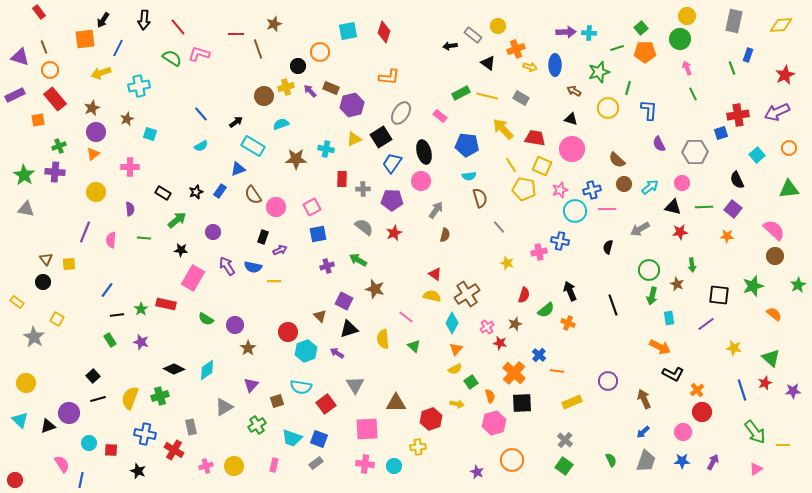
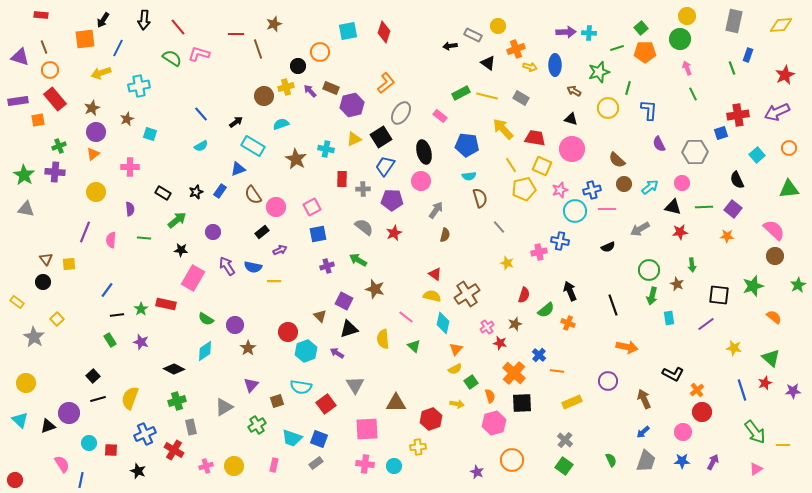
red rectangle at (39, 12): moved 2 px right, 3 px down; rotated 48 degrees counterclockwise
gray rectangle at (473, 35): rotated 12 degrees counterclockwise
orange L-shape at (389, 77): moved 3 px left, 6 px down; rotated 45 degrees counterclockwise
purple rectangle at (15, 95): moved 3 px right, 6 px down; rotated 18 degrees clockwise
brown star at (296, 159): rotated 30 degrees clockwise
blue trapezoid at (392, 163): moved 7 px left, 3 px down
yellow pentagon at (524, 189): rotated 25 degrees counterclockwise
black rectangle at (263, 237): moved 1 px left, 5 px up; rotated 32 degrees clockwise
black semicircle at (608, 247): rotated 128 degrees counterclockwise
orange semicircle at (774, 314): moved 3 px down
yellow square at (57, 319): rotated 16 degrees clockwise
cyan diamond at (452, 323): moved 9 px left; rotated 15 degrees counterclockwise
orange arrow at (660, 347): moved 33 px left; rotated 15 degrees counterclockwise
cyan diamond at (207, 370): moved 2 px left, 19 px up
green cross at (160, 396): moved 17 px right, 5 px down
blue cross at (145, 434): rotated 35 degrees counterclockwise
